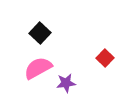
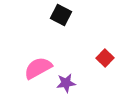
black square: moved 21 px right, 18 px up; rotated 15 degrees counterclockwise
